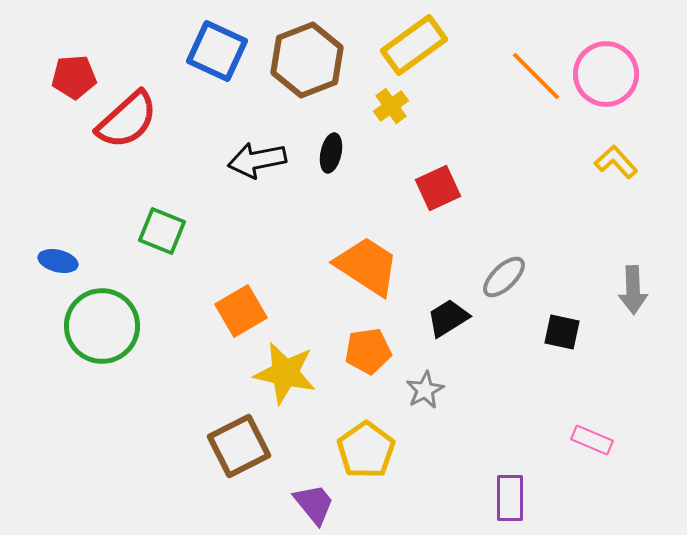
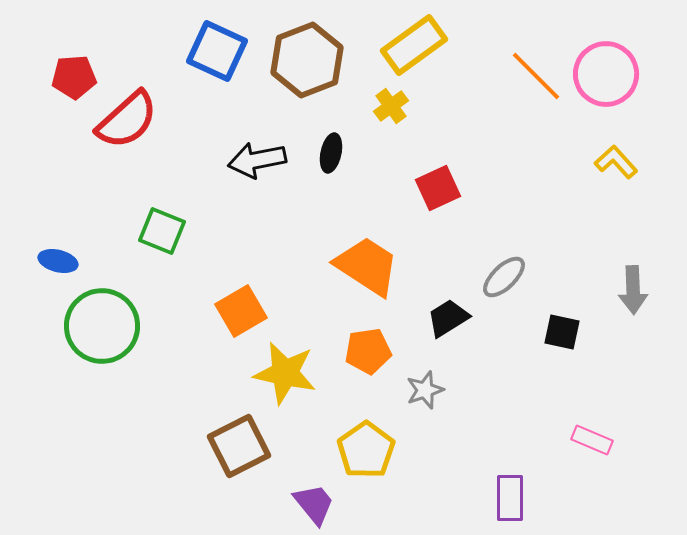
gray star: rotated 9 degrees clockwise
